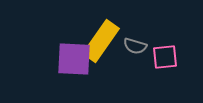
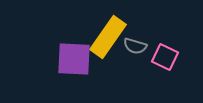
yellow rectangle: moved 7 px right, 4 px up
pink square: rotated 32 degrees clockwise
